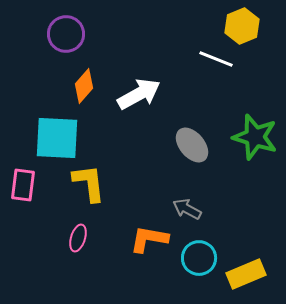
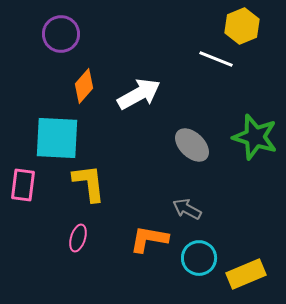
purple circle: moved 5 px left
gray ellipse: rotated 6 degrees counterclockwise
